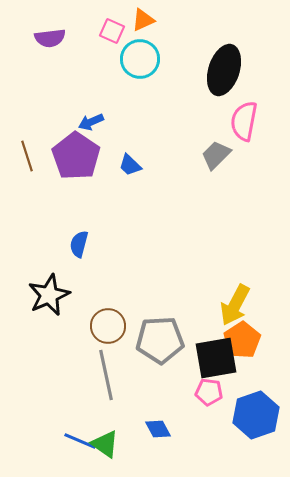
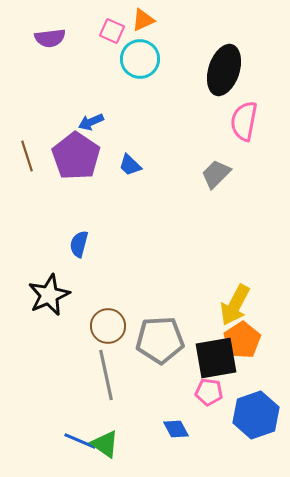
gray trapezoid: moved 19 px down
blue diamond: moved 18 px right
